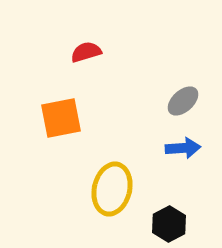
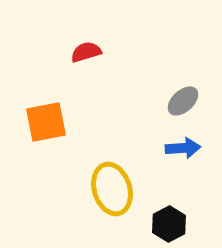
orange square: moved 15 px left, 4 px down
yellow ellipse: rotated 30 degrees counterclockwise
